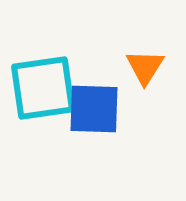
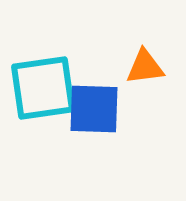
orange triangle: rotated 51 degrees clockwise
